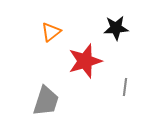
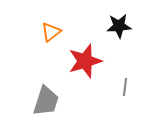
black star: moved 3 px right, 2 px up
